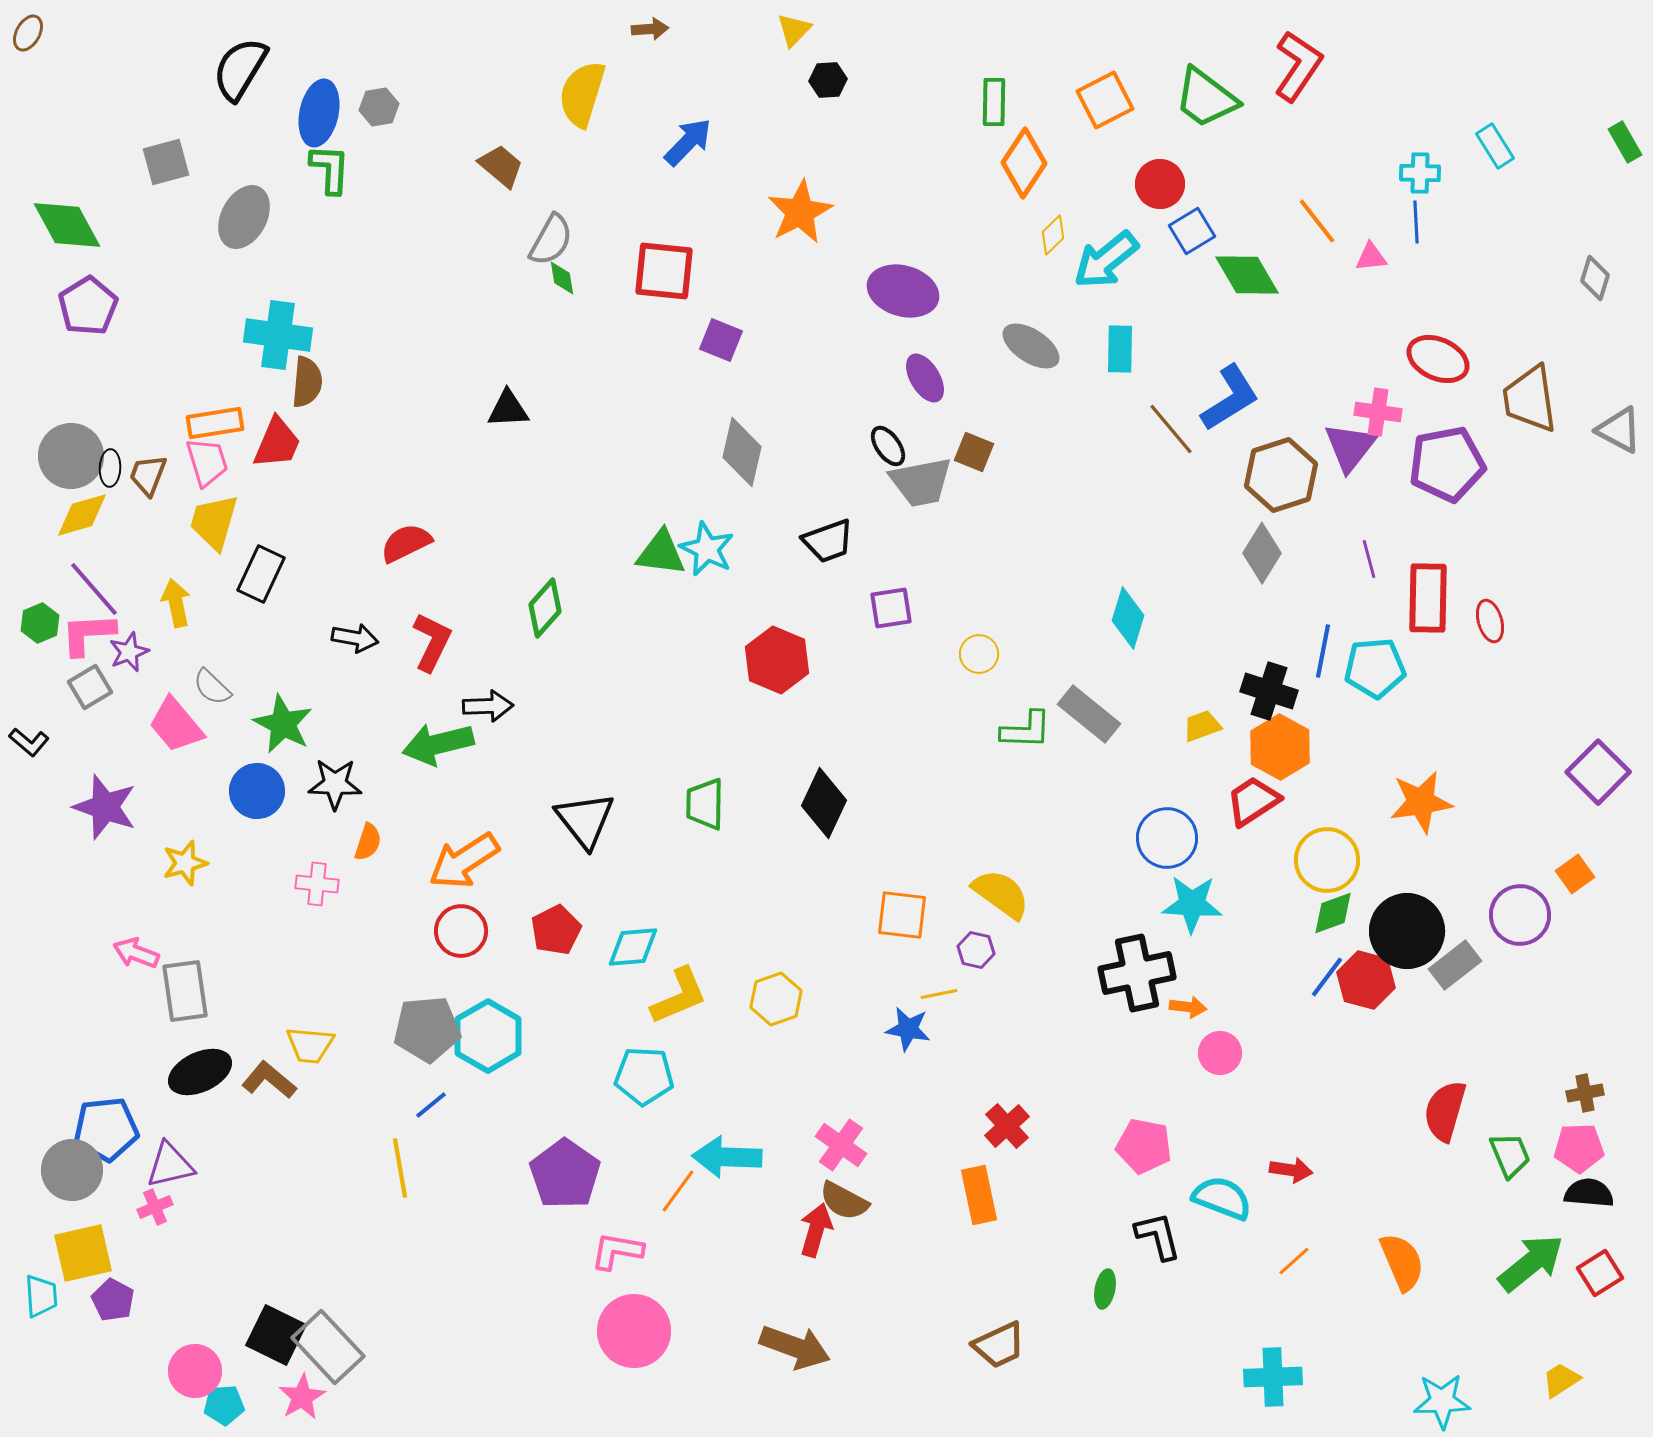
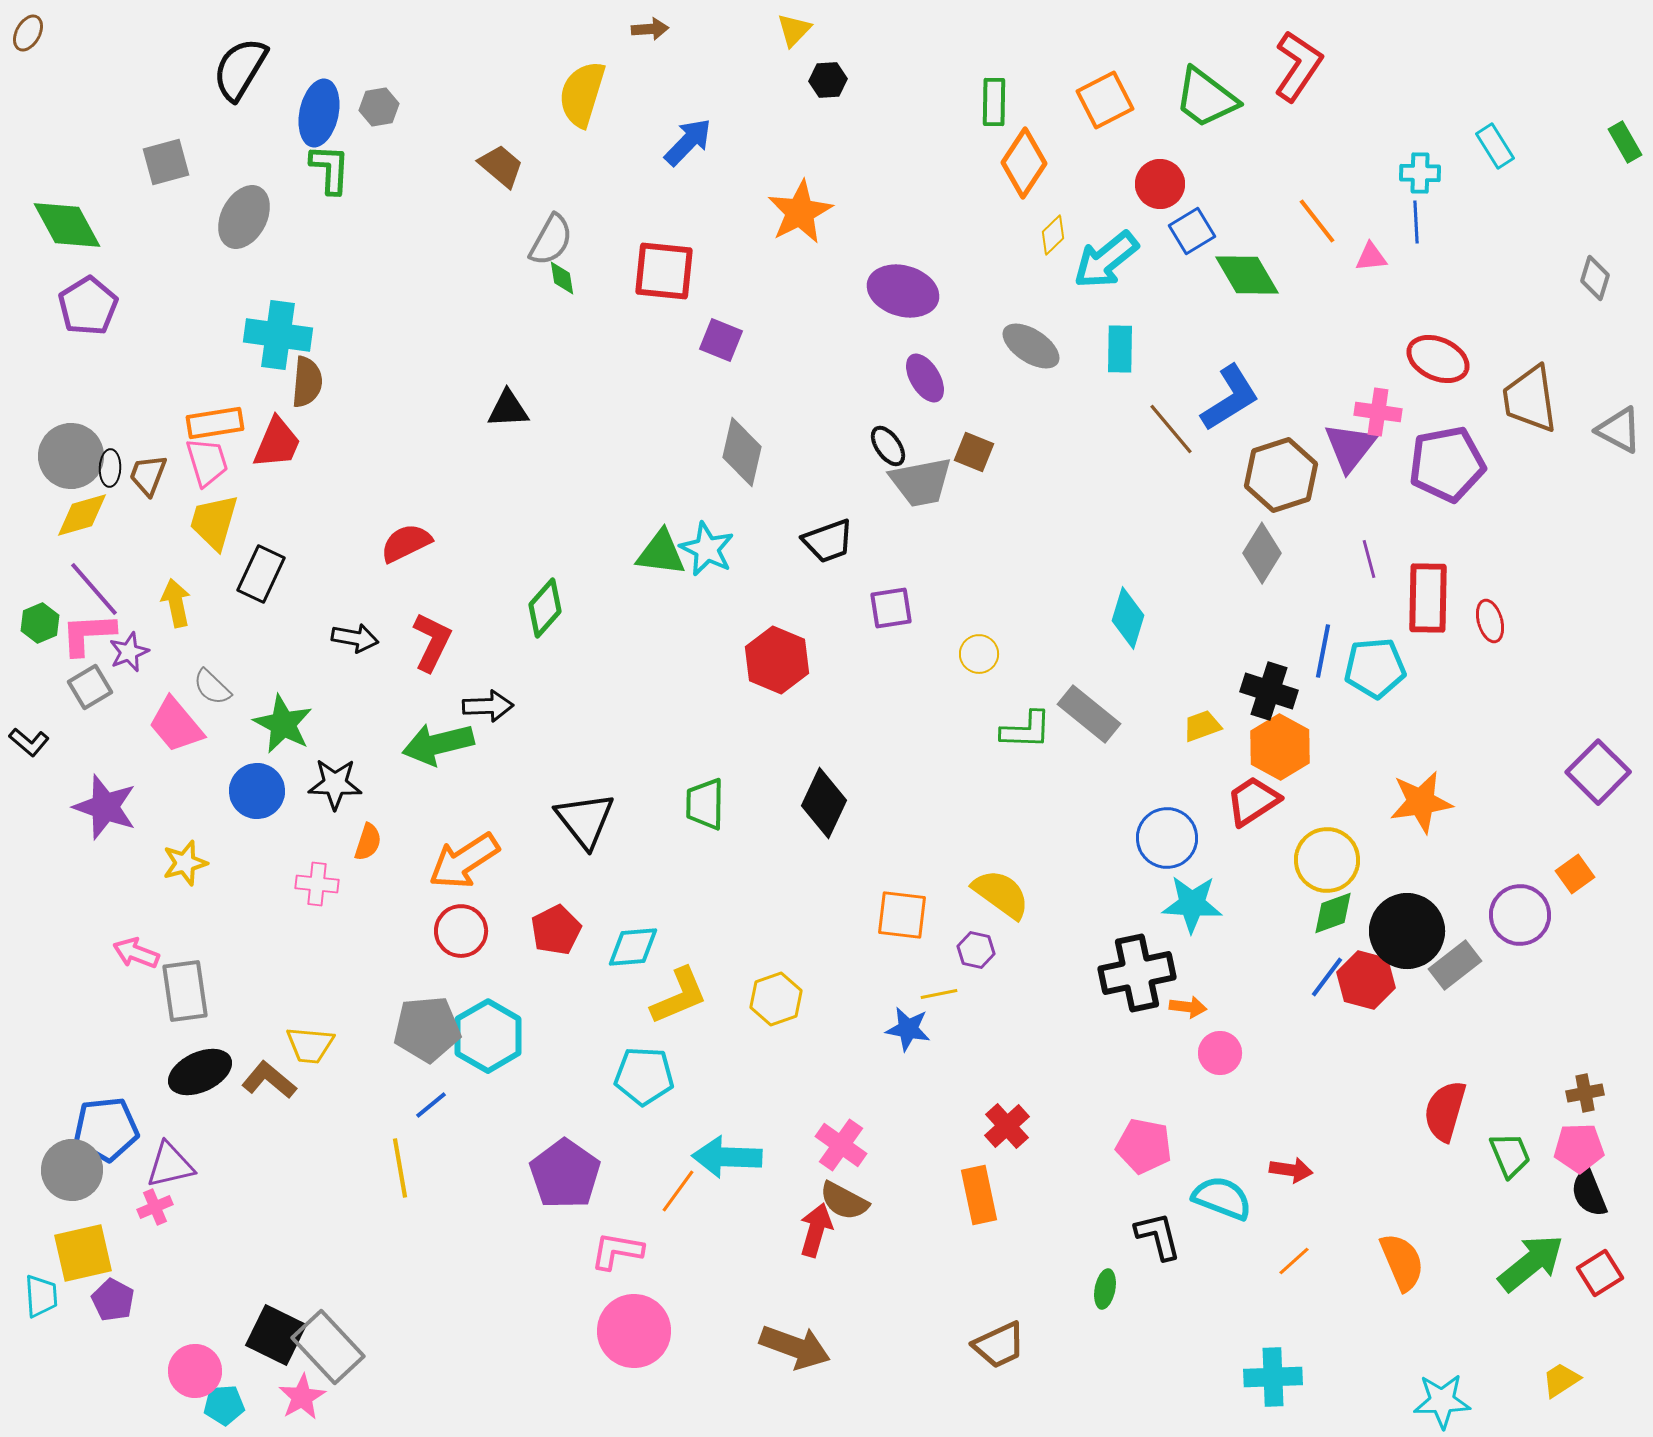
black semicircle at (1589, 1193): rotated 117 degrees counterclockwise
